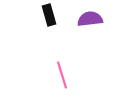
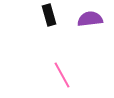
pink line: rotated 12 degrees counterclockwise
